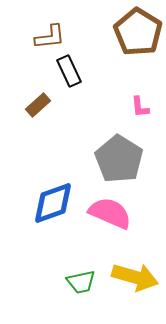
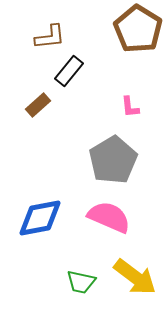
brown pentagon: moved 3 px up
black rectangle: rotated 64 degrees clockwise
pink L-shape: moved 10 px left
gray pentagon: moved 6 px left, 1 px down; rotated 9 degrees clockwise
blue diamond: moved 13 px left, 15 px down; rotated 9 degrees clockwise
pink semicircle: moved 1 px left, 4 px down
yellow arrow: rotated 21 degrees clockwise
green trapezoid: rotated 24 degrees clockwise
